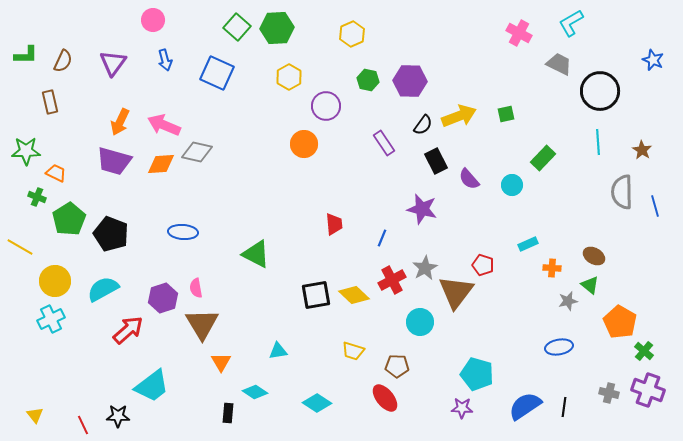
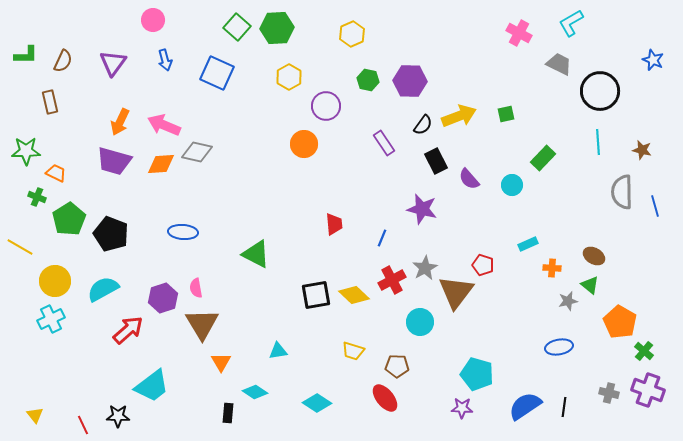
brown star at (642, 150): rotated 18 degrees counterclockwise
